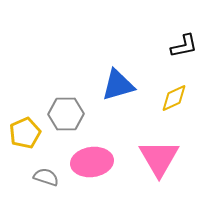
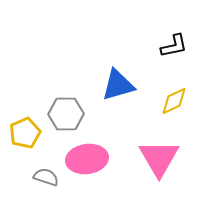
black L-shape: moved 10 px left
yellow diamond: moved 3 px down
pink ellipse: moved 5 px left, 3 px up
